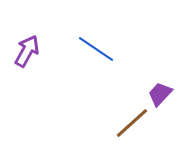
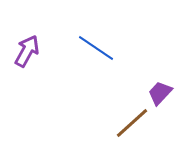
blue line: moved 1 px up
purple trapezoid: moved 1 px up
